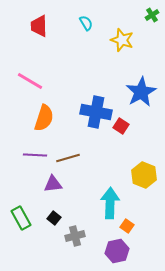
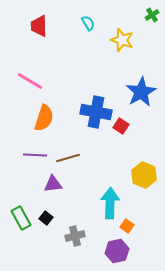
cyan semicircle: moved 2 px right
black square: moved 8 px left
